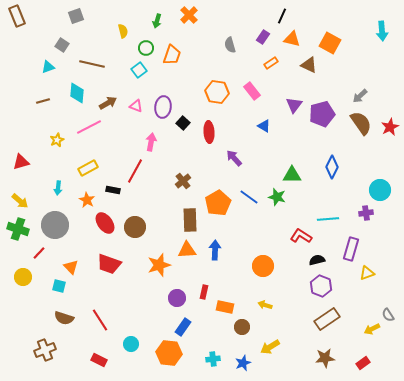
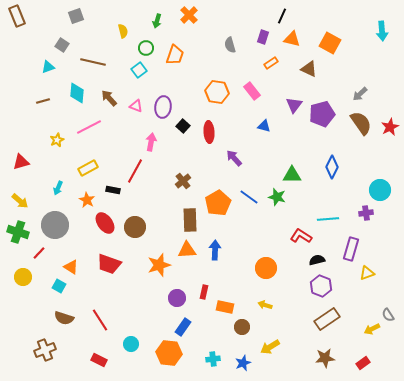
purple rectangle at (263, 37): rotated 16 degrees counterclockwise
orange trapezoid at (172, 55): moved 3 px right
brown line at (92, 64): moved 1 px right, 2 px up
brown triangle at (309, 65): moved 4 px down
gray arrow at (360, 96): moved 2 px up
brown arrow at (108, 103): moved 1 px right, 5 px up; rotated 102 degrees counterclockwise
black square at (183, 123): moved 3 px down
blue triangle at (264, 126): rotated 16 degrees counterclockwise
cyan arrow at (58, 188): rotated 16 degrees clockwise
green cross at (18, 229): moved 3 px down
orange circle at (263, 266): moved 3 px right, 2 px down
orange triangle at (71, 267): rotated 14 degrees counterclockwise
cyan square at (59, 286): rotated 16 degrees clockwise
